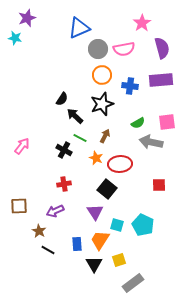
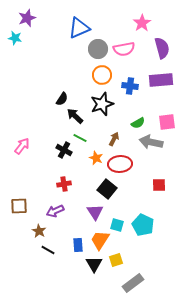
brown arrow: moved 9 px right, 3 px down
blue rectangle: moved 1 px right, 1 px down
yellow square: moved 3 px left
